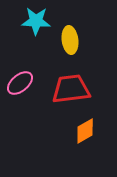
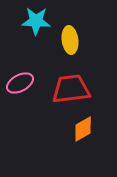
pink ellipse: rotated 12 degrees clockwise
orange diamond: moved 2 px left, 2 px up
